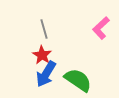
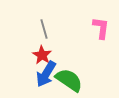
pink L-shape: rotated 140 degrees clockwise
green semicircle: moved 9 px left
